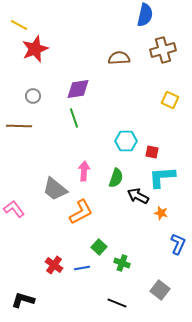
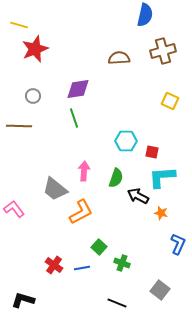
yellow line: rotated 12 degrees counterclockwise
brown cross: moved 1 px down
yellow square: moved 1 px down
